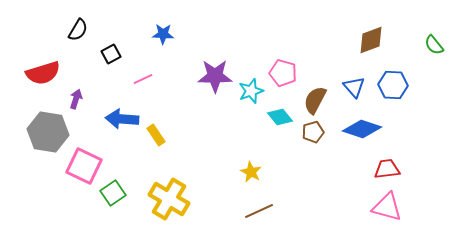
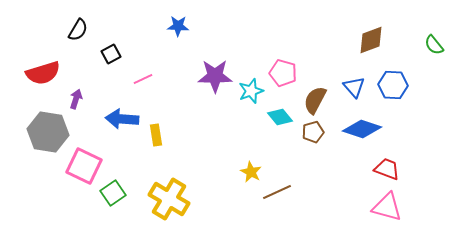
blue star: moved 15 px right, 8 px up
yellow rectangle: rotated 25 degrees clockwise
red trapezoid: rotated 28 degrees clockwise
brown line: moved 18 px right, 19 px up
